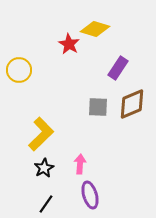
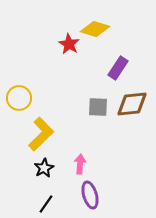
yellow circle: moved 28 px down
brown diamond: rotated 16 degrees clockwise
